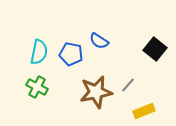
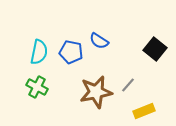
blue pentagon: moved 2 px up
